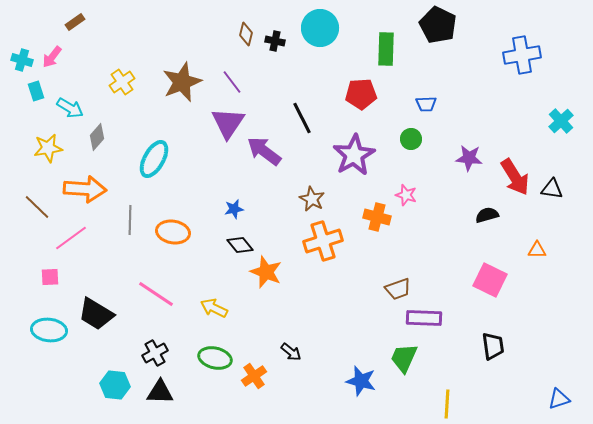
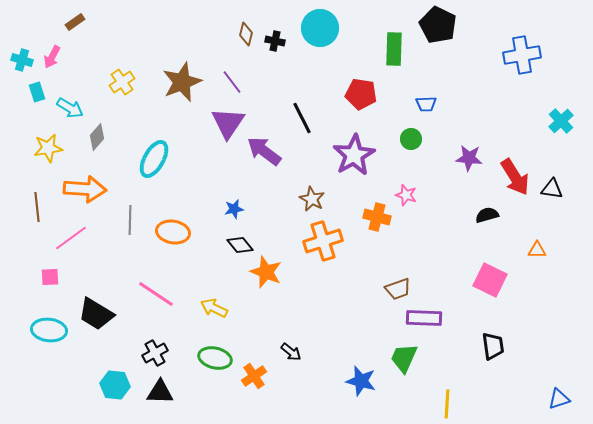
green rectangle at (386, 49): moved 8 px right
pink arrow at (52, 57): rotated 10 degrees counterclockwise
cyan rectangle at (36, 91): moved 1 px right, 1 px down
red pentagon at (361, 94): rotated 12 degrees clockwise
brown line at (37, 207): rotated 40 degrees clockwise
